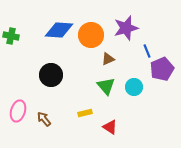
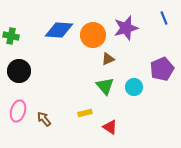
orange circle: moved 2 px right
blue line: moved 17 px right, 33 px up
black circle: moved 32 px left, 4 px up
green triangle: moved 1 px left
